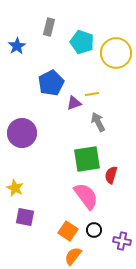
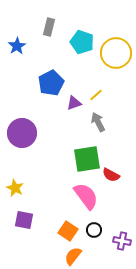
yellow line: moved 4 px right, 1 px down; rotated 32 degrees counterclockwise
red semicircle: rotated 78 degrees counterclockwise
purple square: moved 1 px left, 3 px down
